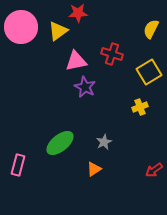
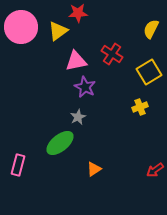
red cross: rotated 15 degrees clockwise
gray star: moved 26 px left, 25 px up
red arrow: moved 1 px right
